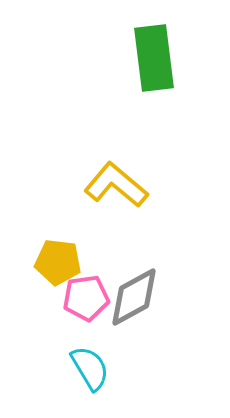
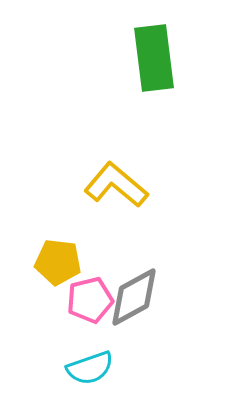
pink pentagon: moved 4 px right, 2 px down; rotated 6 degrees counterclockwise
cyan semicircle: rotated 102 degrees clockwise
